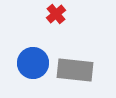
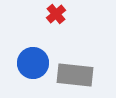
gray rectangle: moved 5 px down
